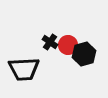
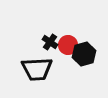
black trapezoid: moved 13 px right
